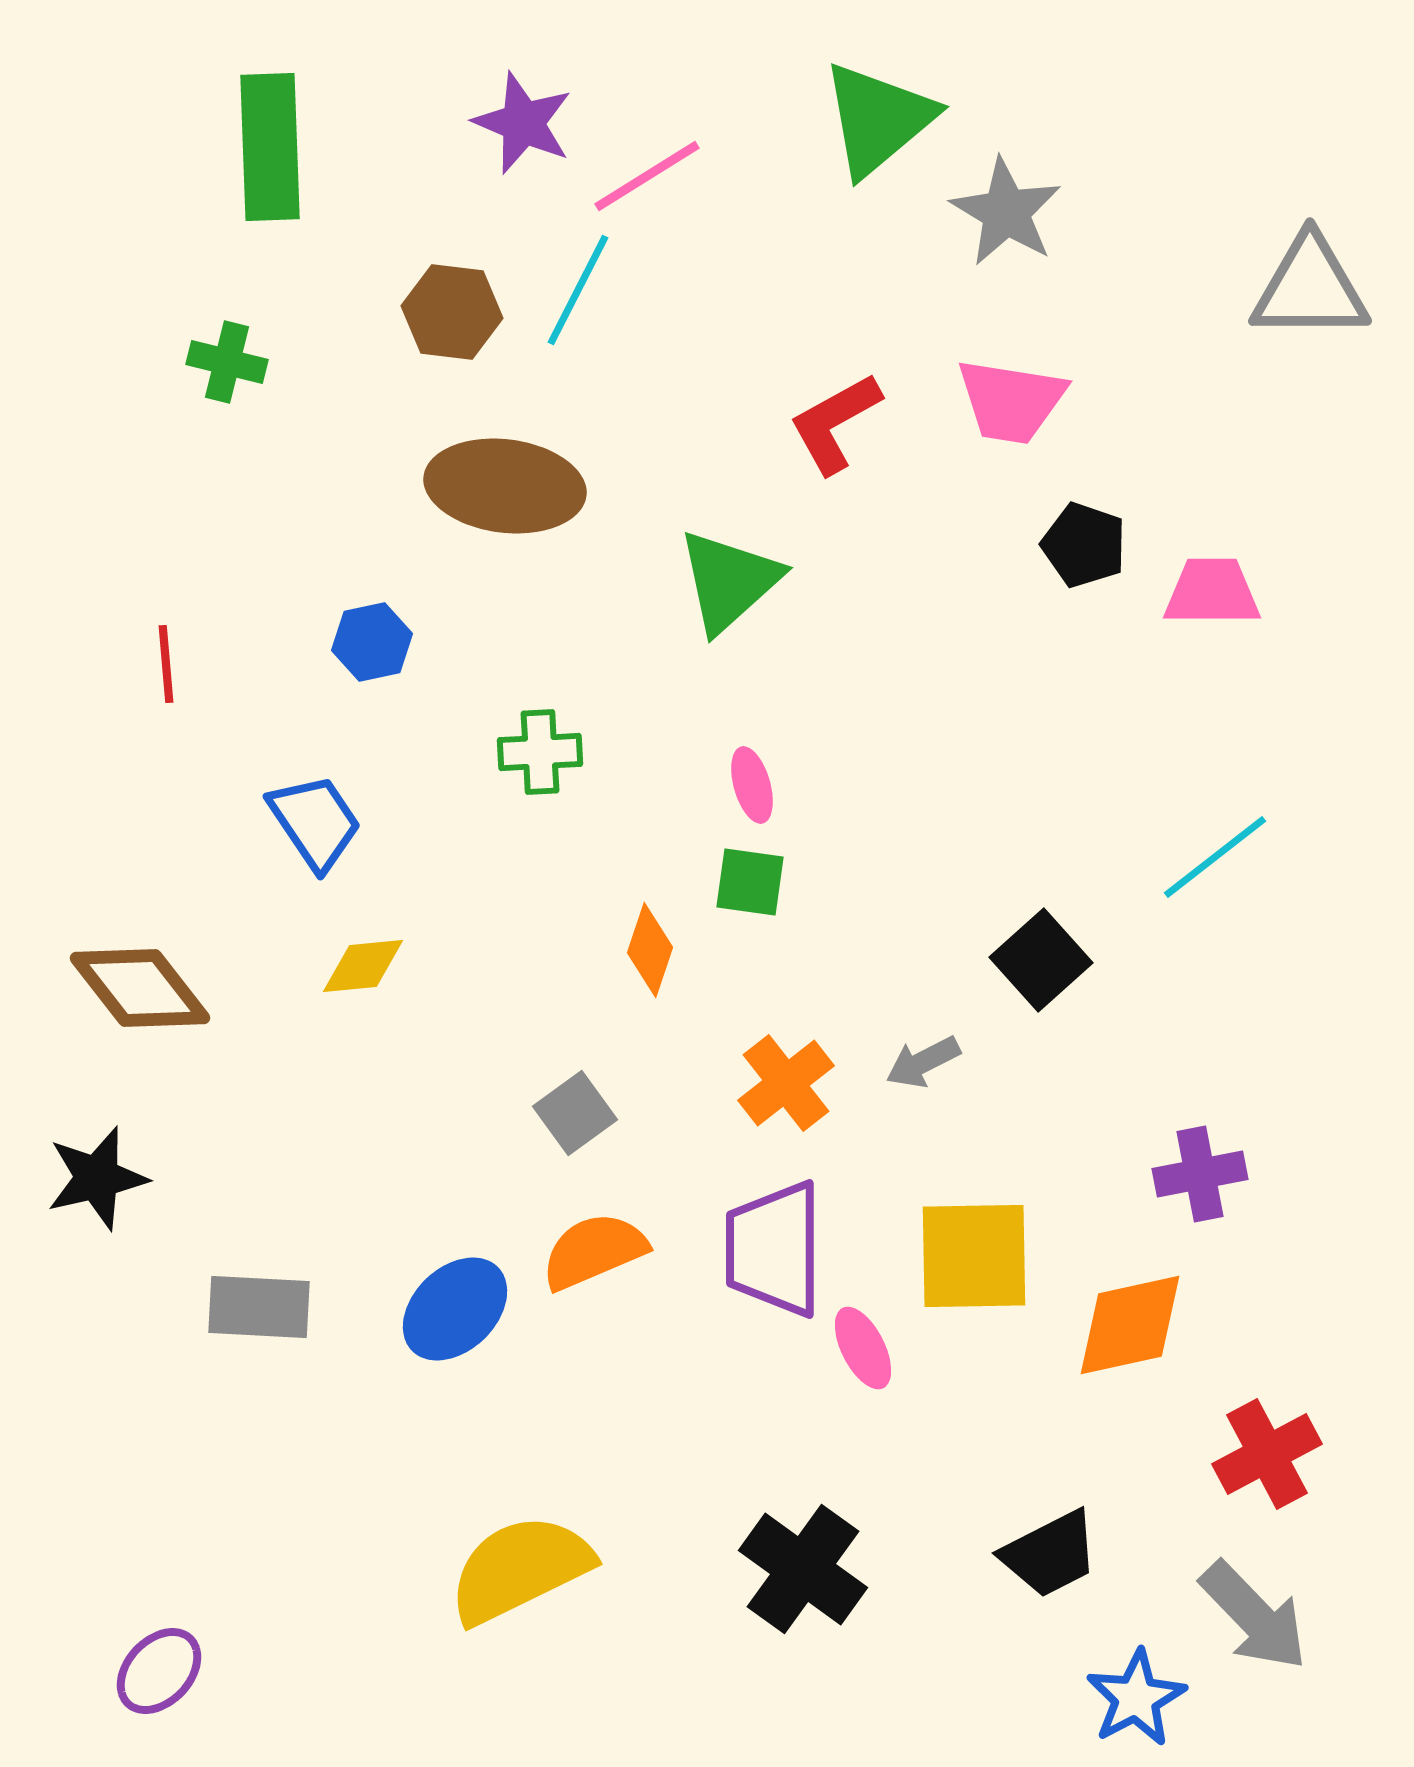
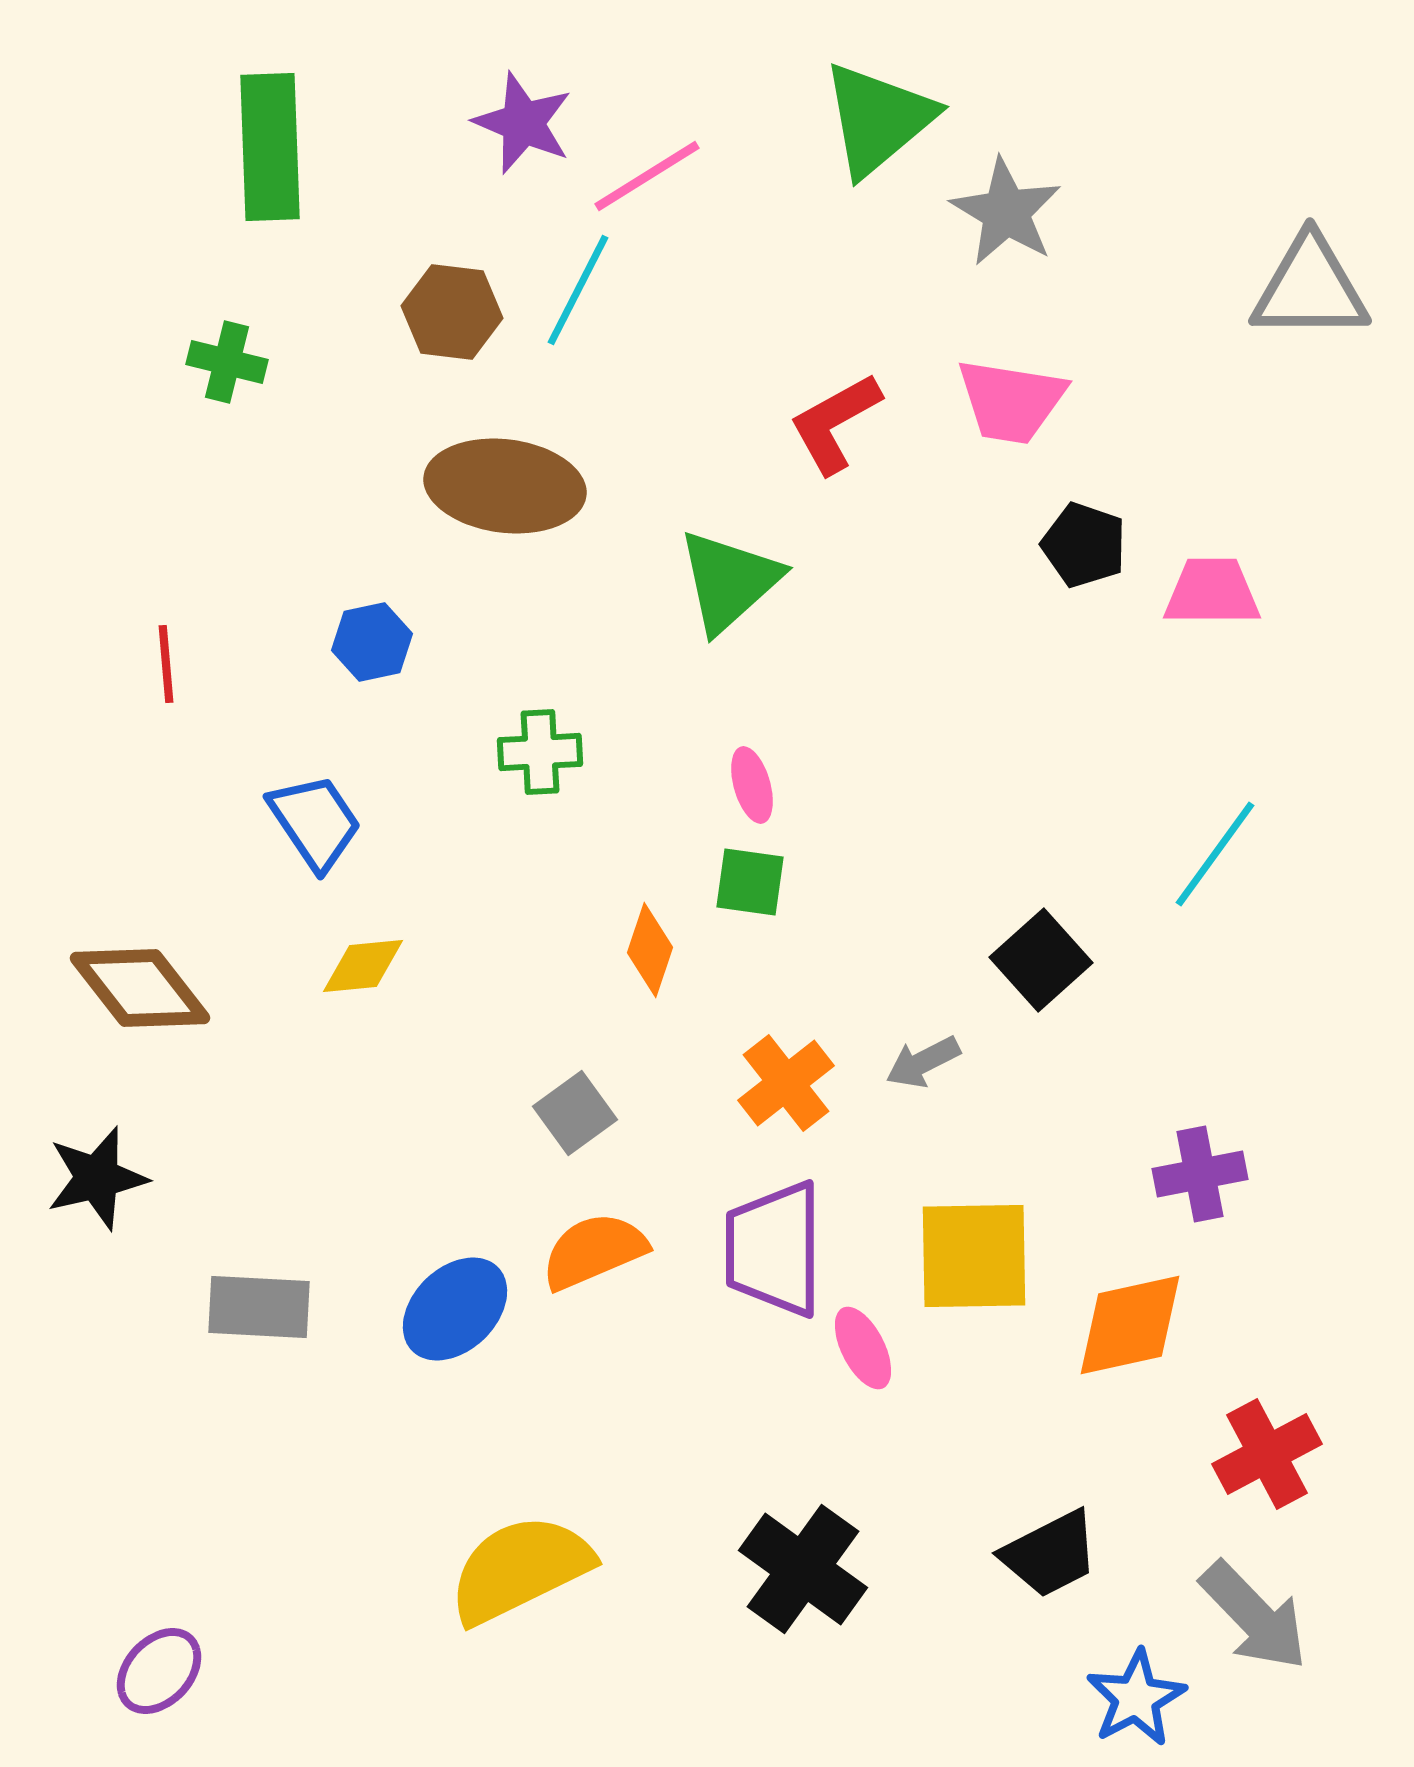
cyan line at (1215, 857): moved 3 px up; rotated 16 degrees counterclockwise
